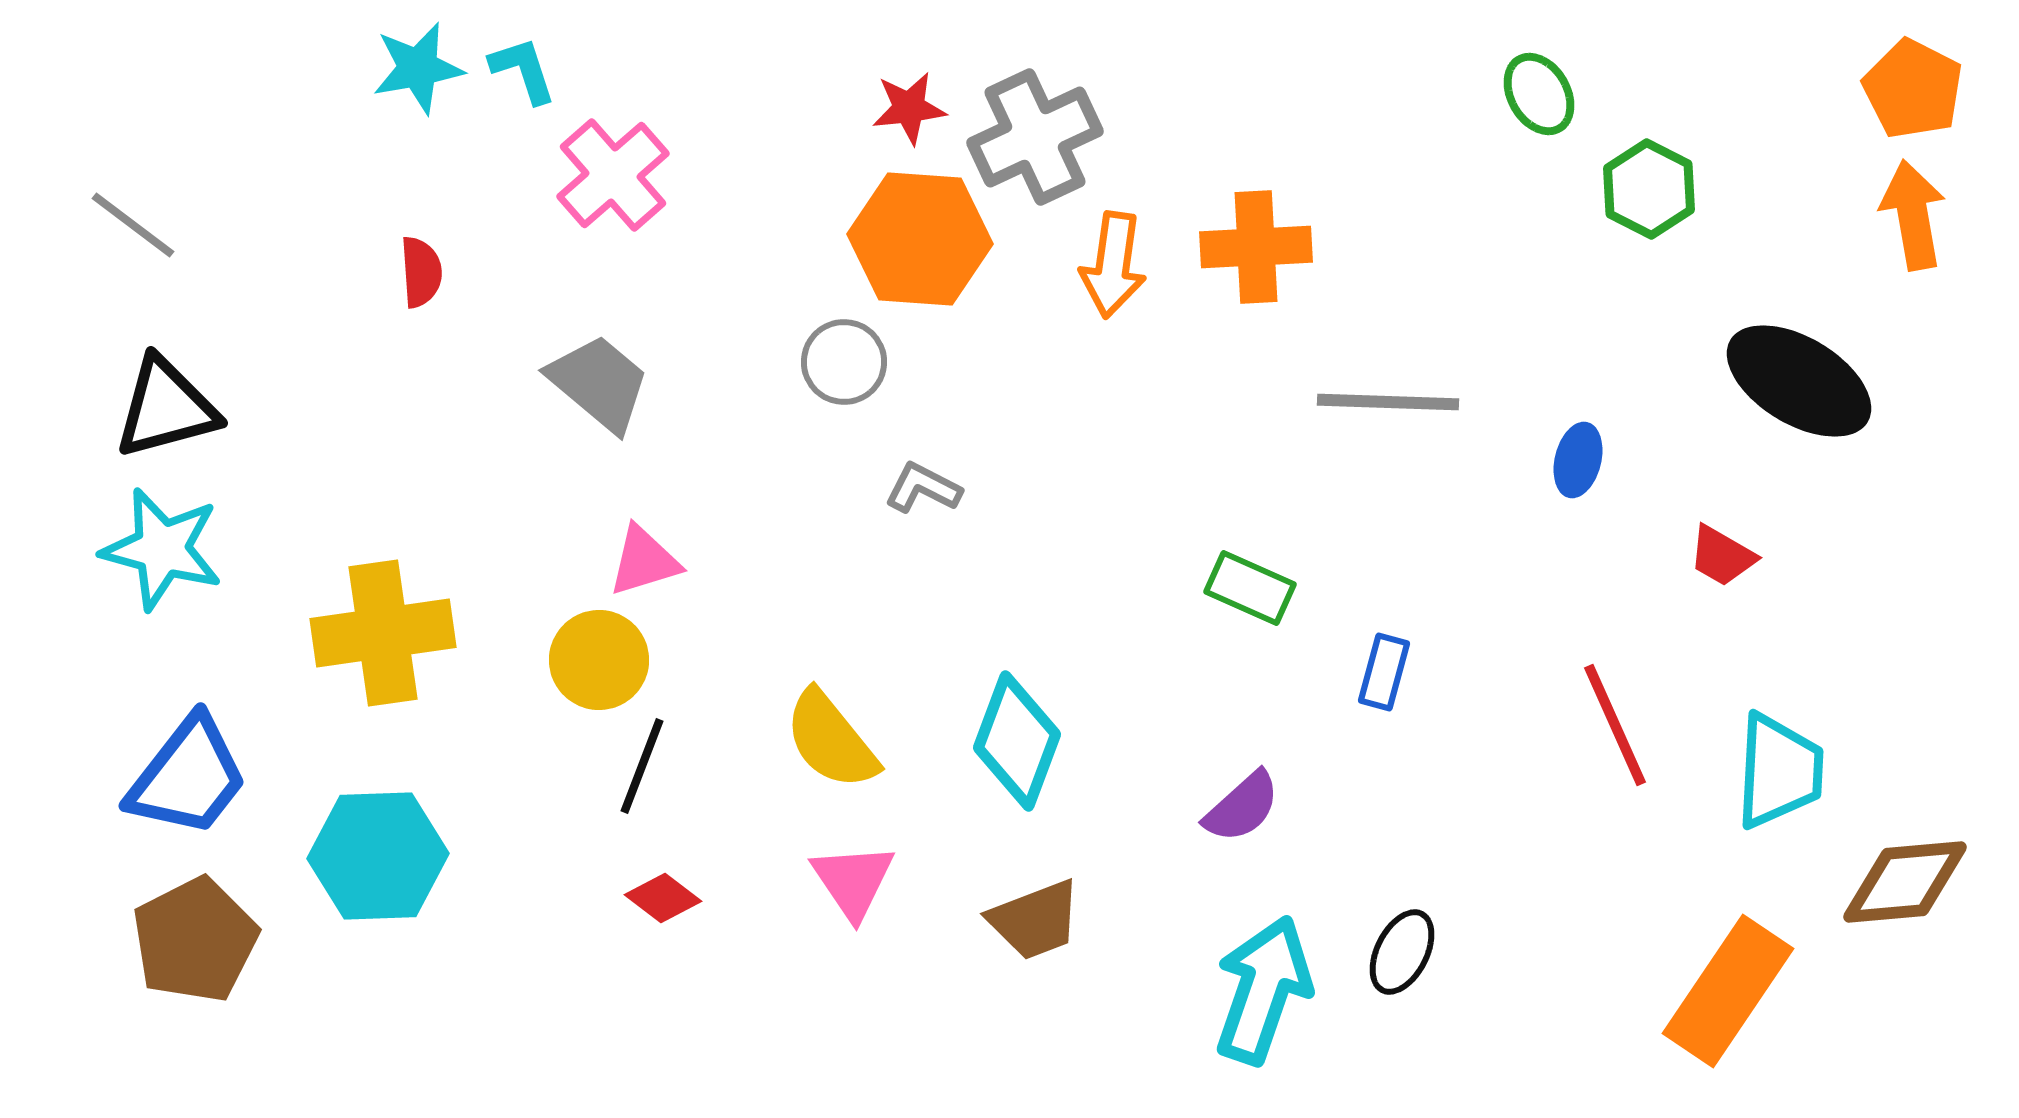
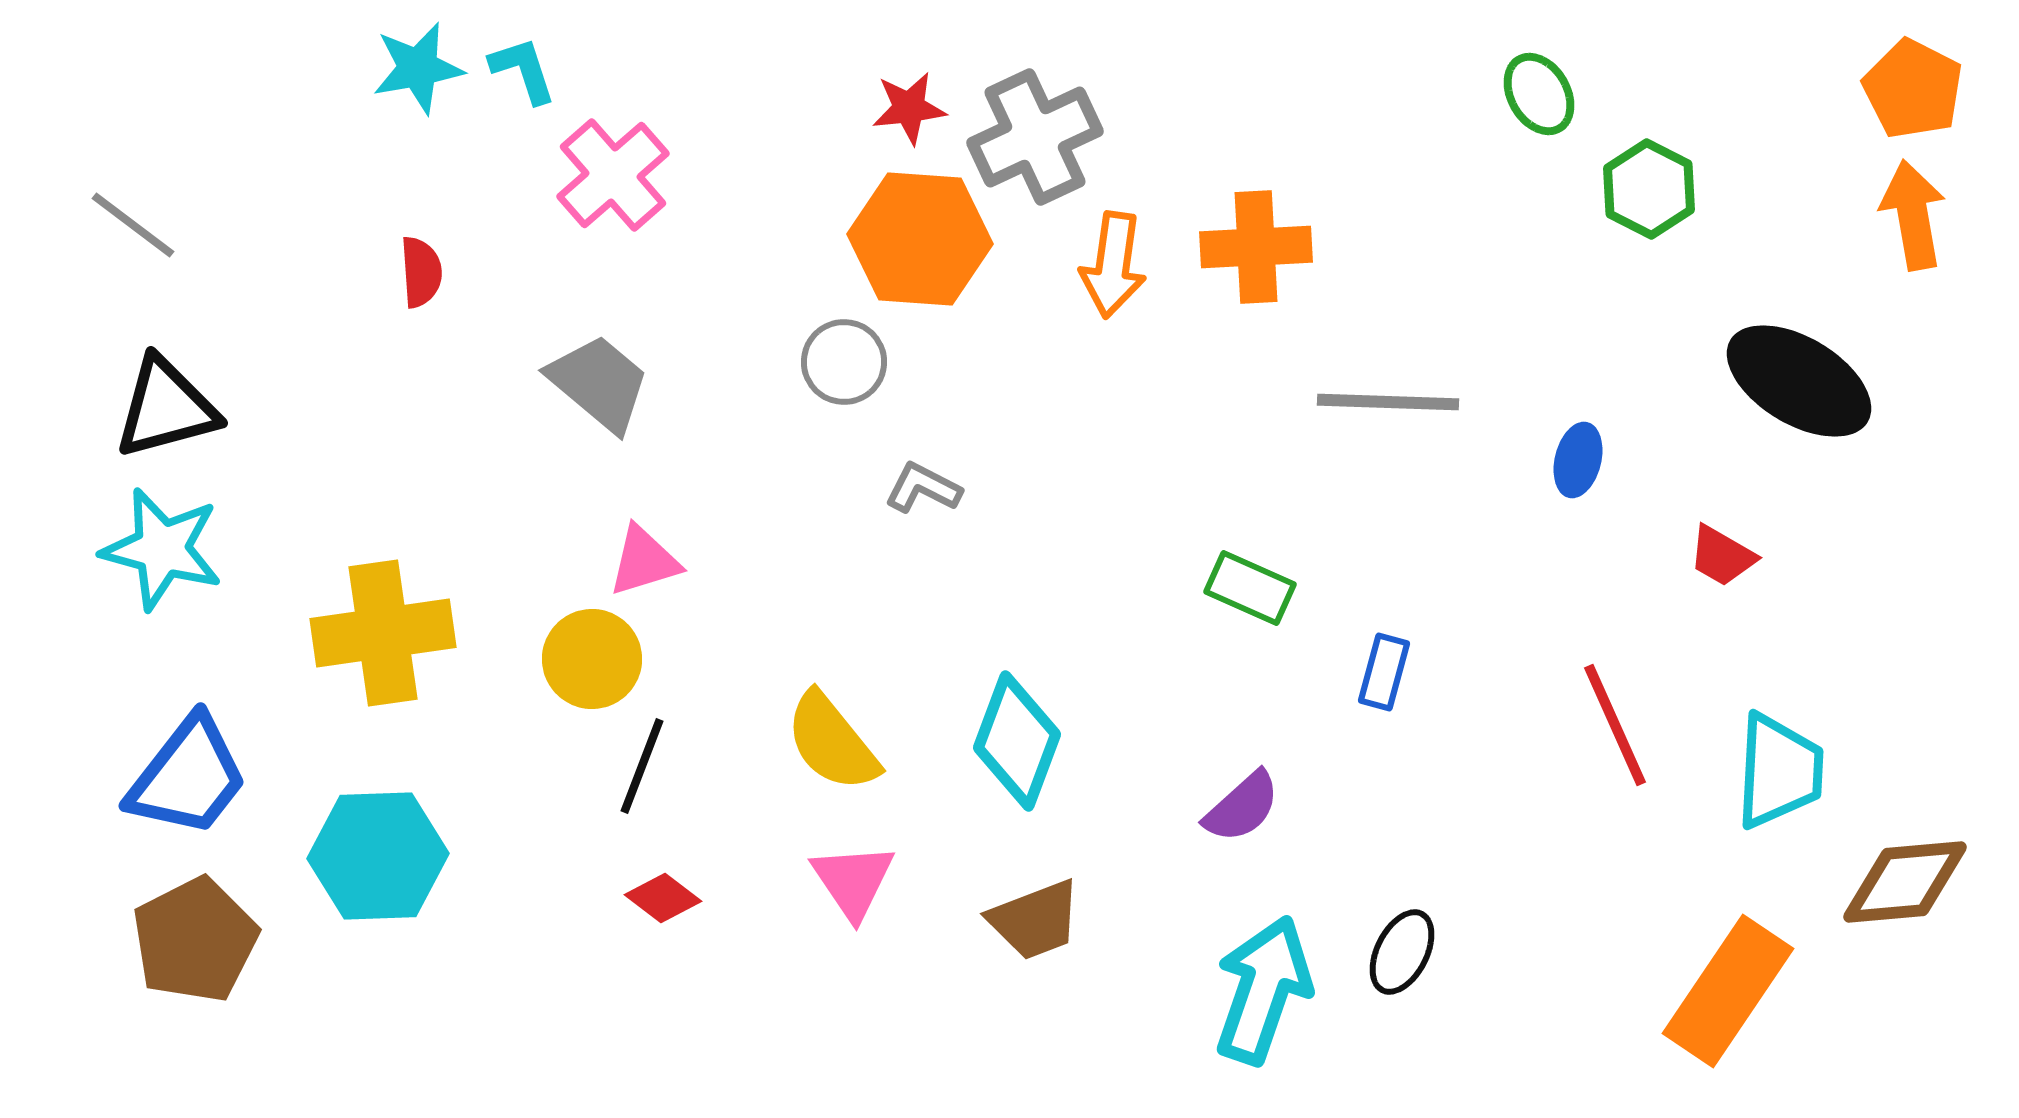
yellow circle at (599, 660): moved 7 px left, 1 px up
yellow semicircle at (831, 740): moved 1 px right, 2 px down
